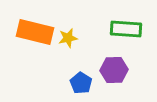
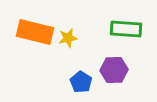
blue pentagon: moved 1 px up
